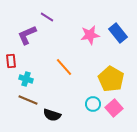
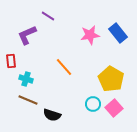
purple line: moved 1 px right, 1 px up
